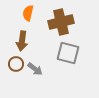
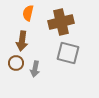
brown circle: moved 1 px up
gray arrow: rotated 63 degrees clockwise
